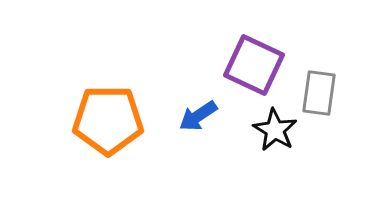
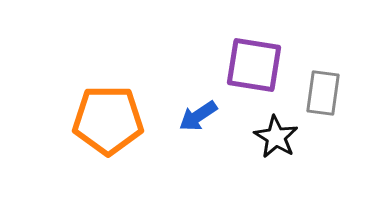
purple square: rotated 16 degrees counterclockwise
gray rectangle: moved 4 px right
black star: moved 1 px right, 7 px down
